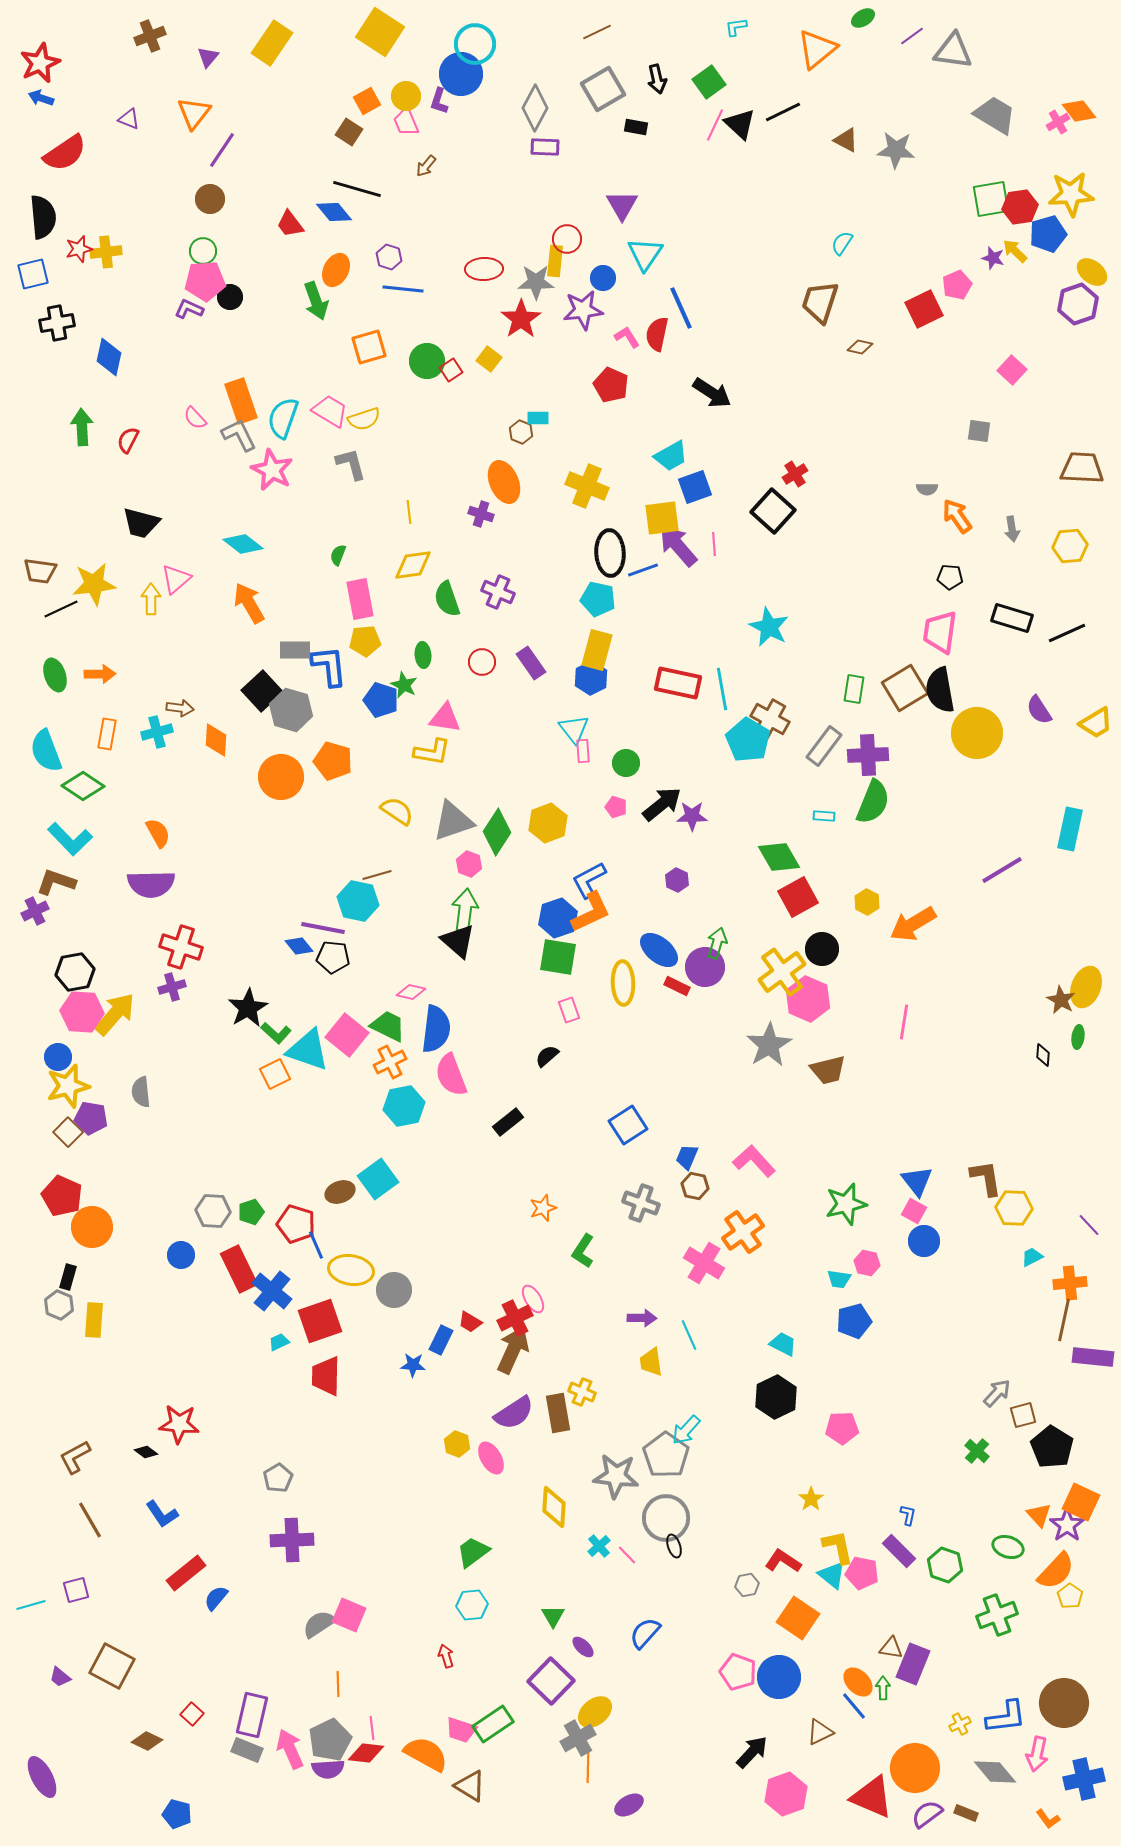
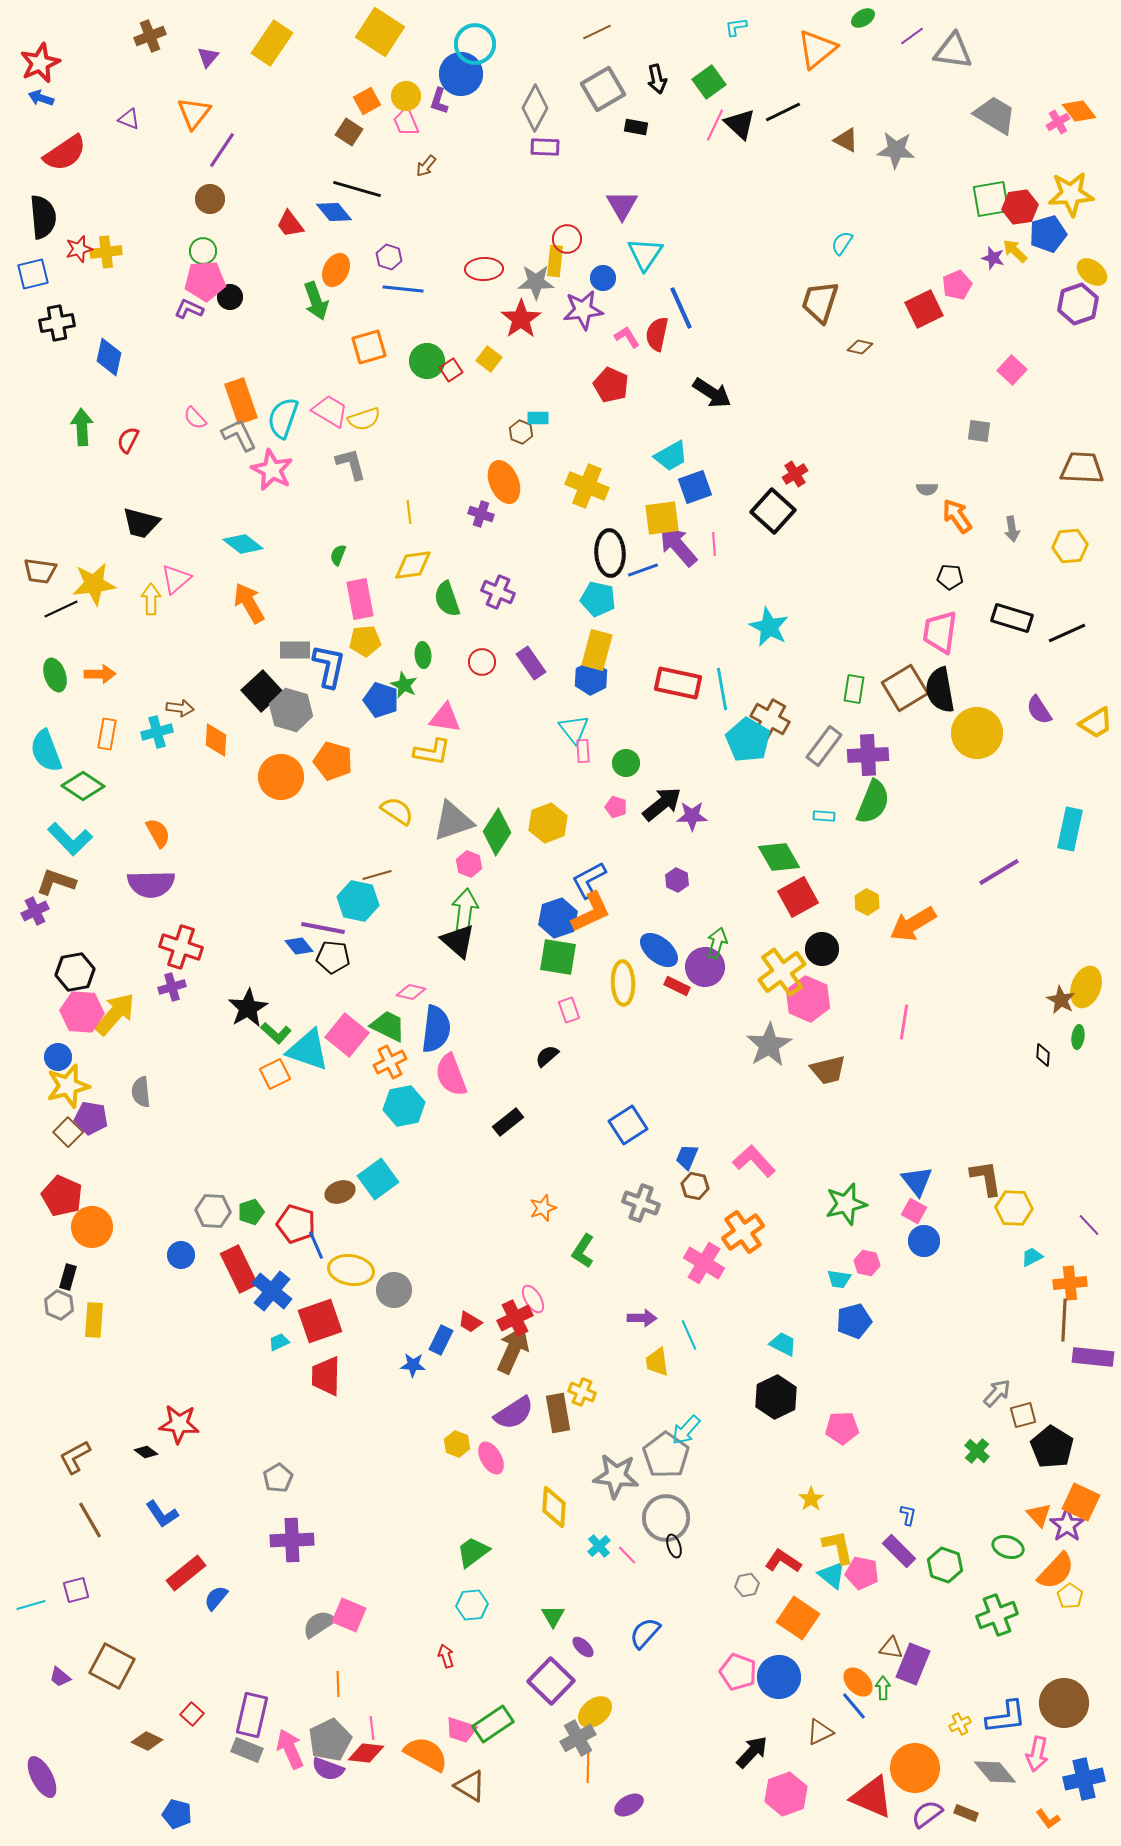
blue L-shape at (329, 666): rotated 18 degrees clockwise
purple line at (1002, 870): moved 3 px left, 2 px down
brown line at (1064, 1320): rotated 9 degrees counterclockwise
yellow trapezoid at (651, 1362): moved 6 px right
purple semicircle at (328, 1769): rotated 24 degrees clockwise
